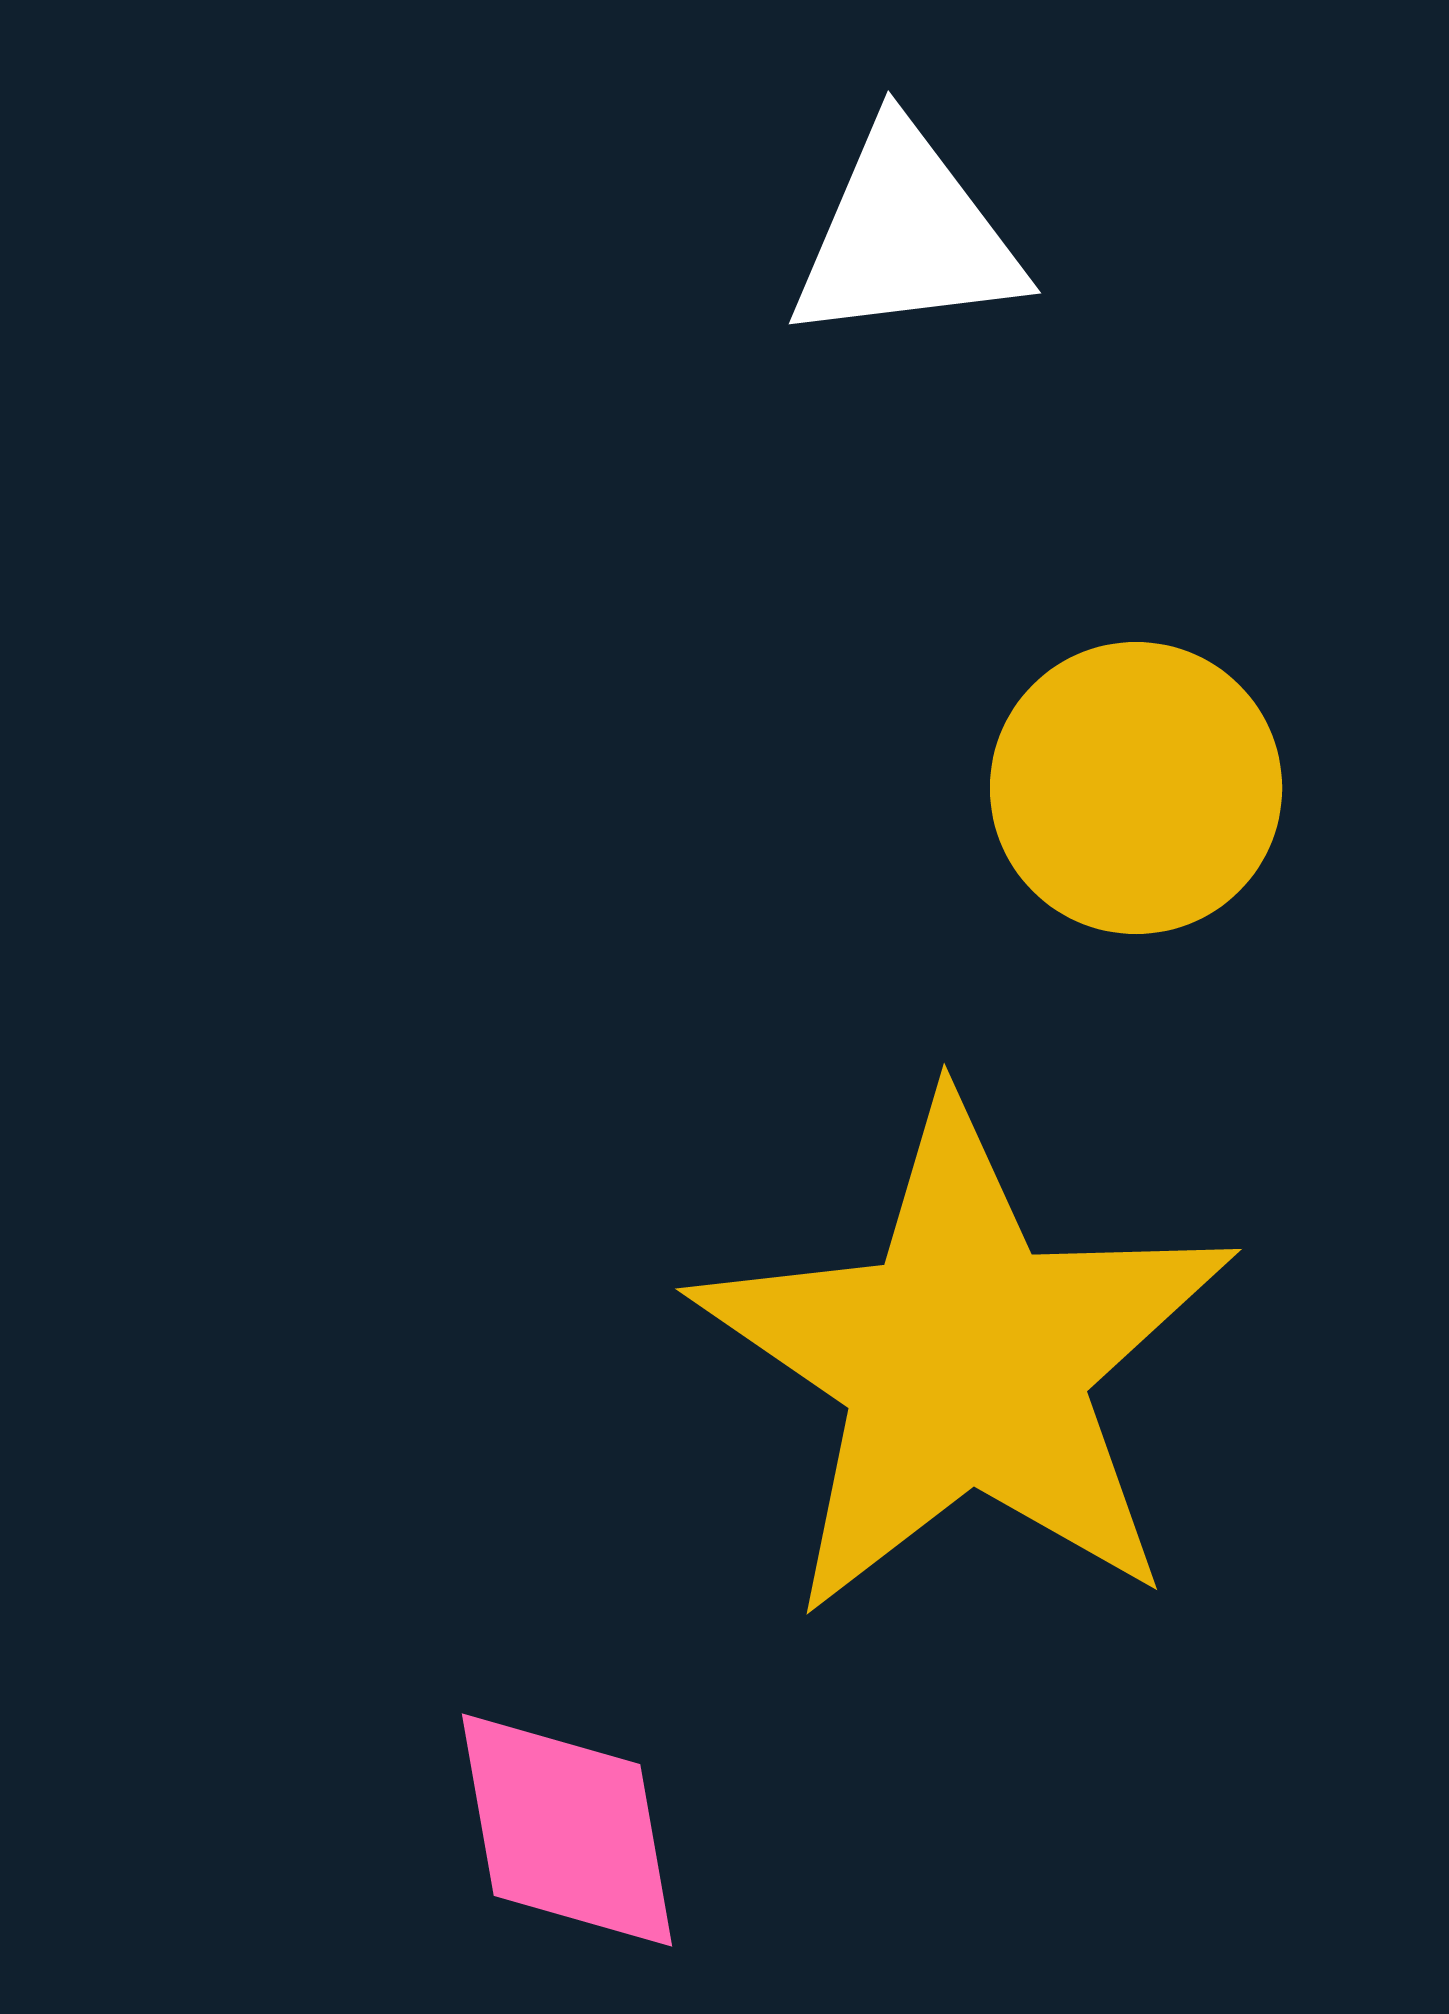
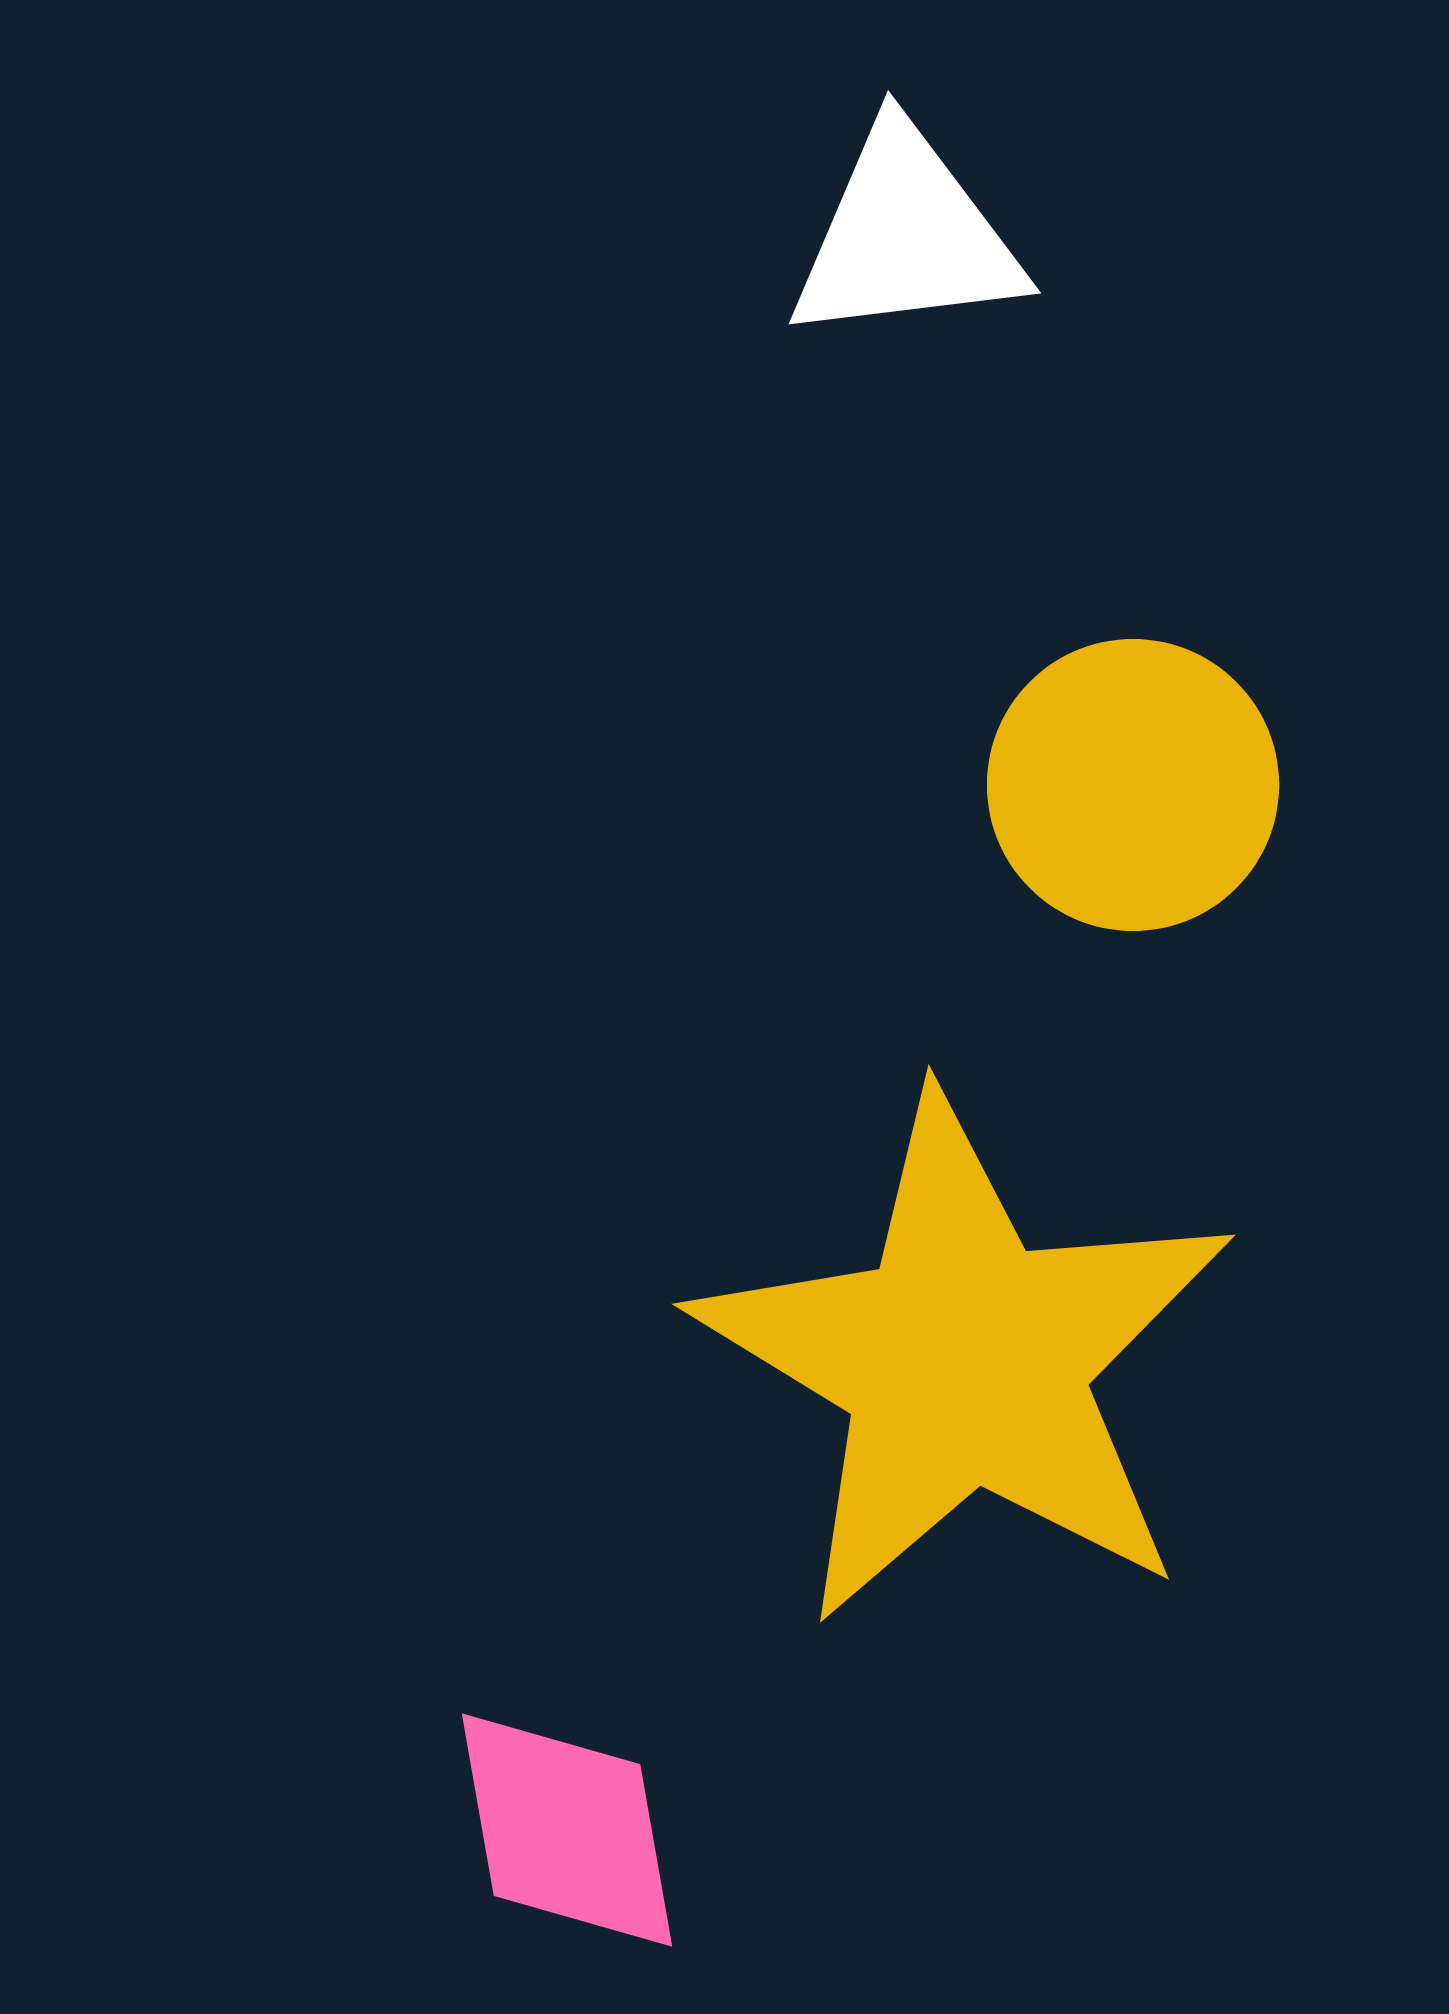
yellow circle: moved 3 px left, 3 px up
yellow star: rotated 3 degrees counterclockwise
